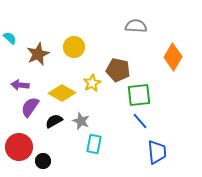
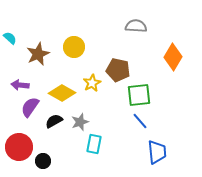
gray star: moved 1 px left, 1 px down; rotated 30 degrees clockwise
